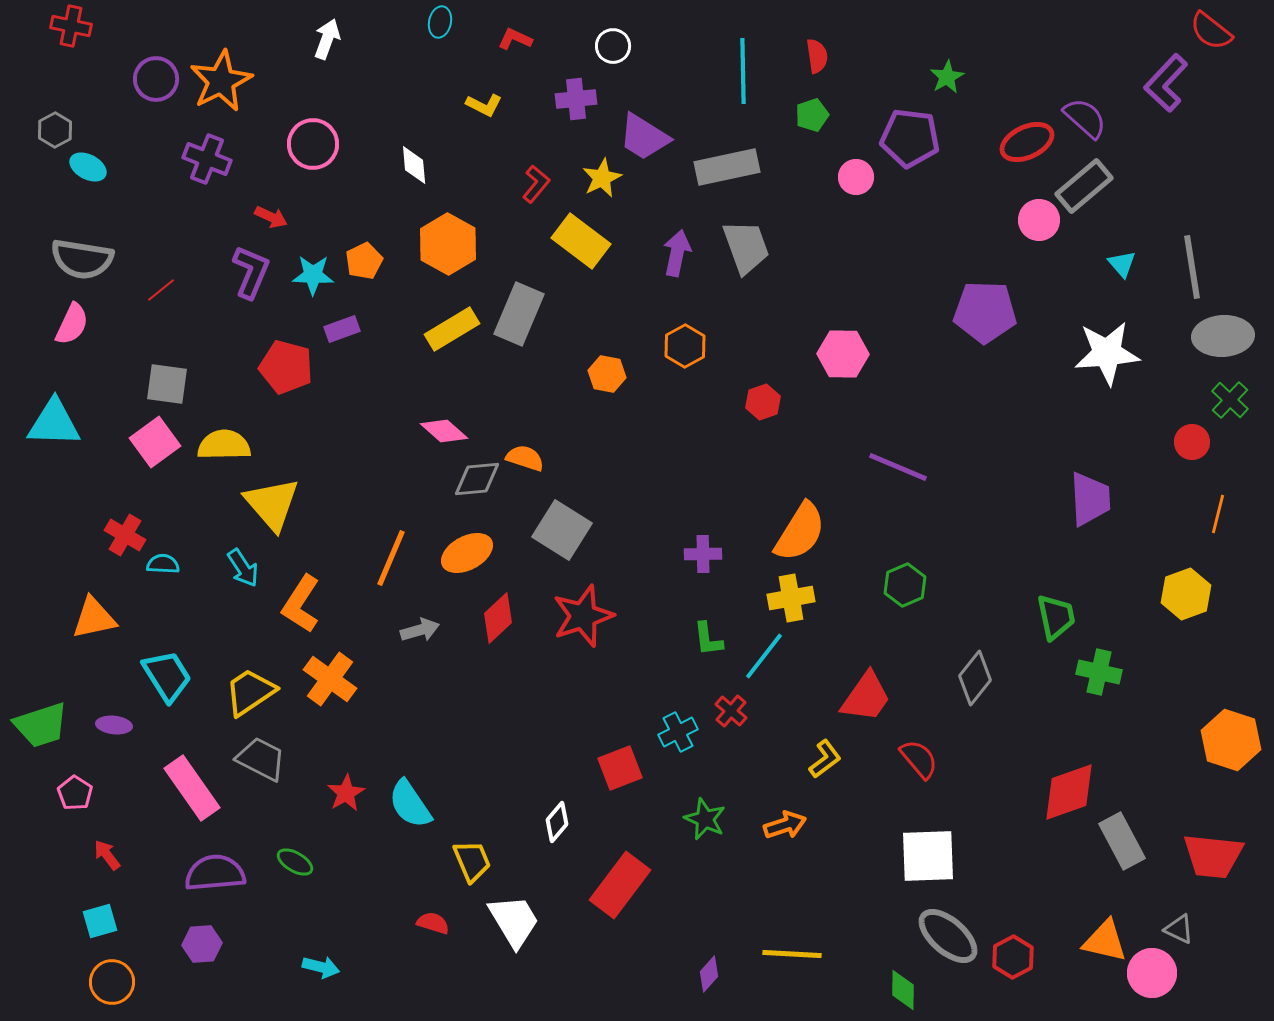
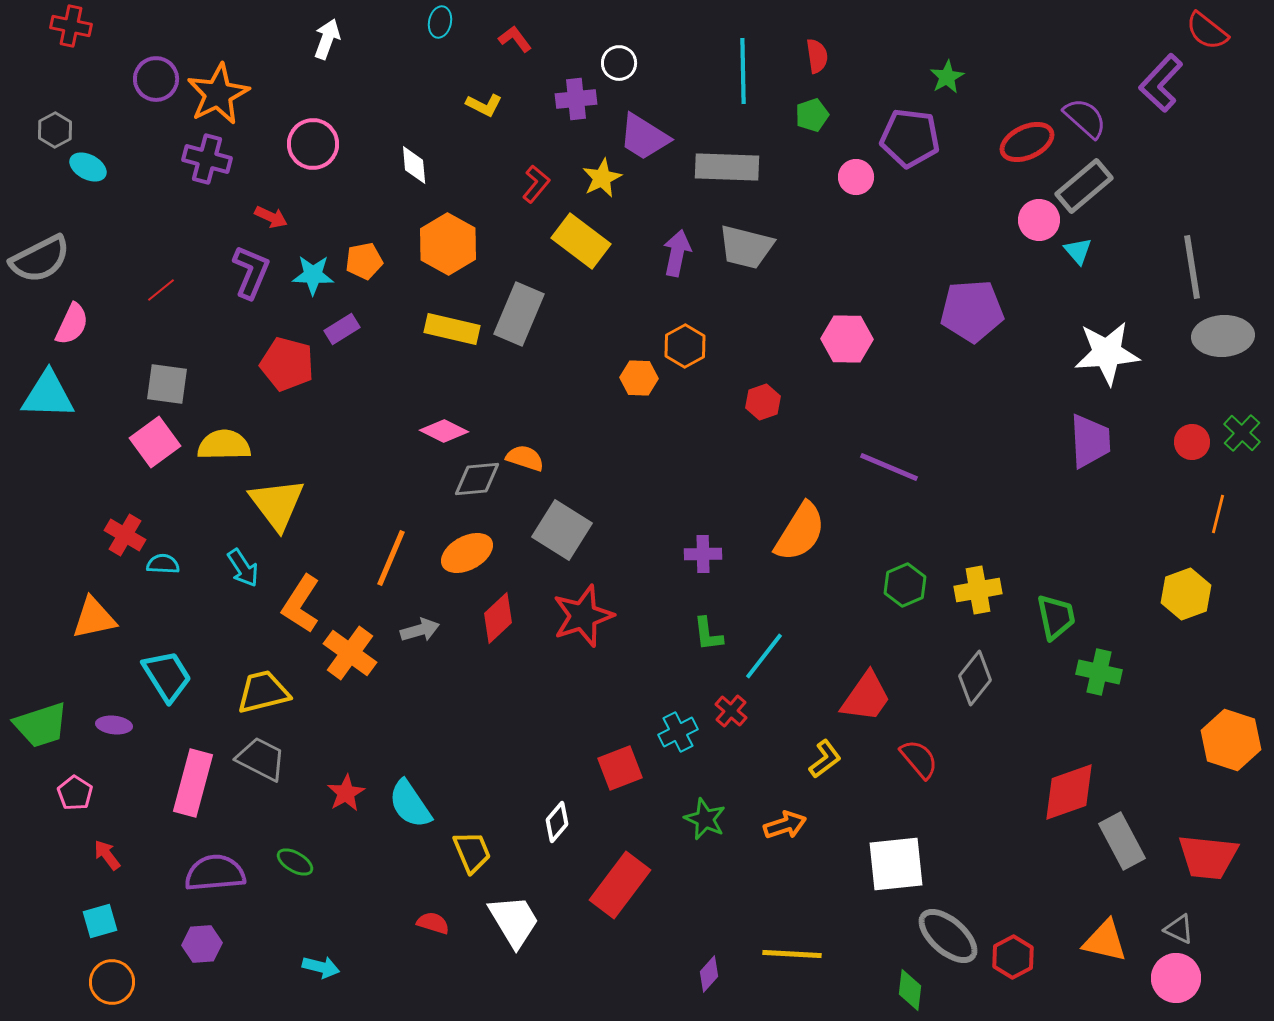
red semicircle at (1211, 31): moved 4 px left
red L-shape at (515, 39): rotated 28 degrees clockwise
white circle at (613, 46): moved 6 px right, 17 px down
orange star at (221, 81): moved 3 px left, 13 px down
purple L-shape at (1166, 83): moved 5 px left
purple cross at (207, 159): rotated 6 degrees counterclockwise
gray rectangle at (727, 167): rotated 14 degrees clockwise
gray trapezoid at (746, 247): rotated 124 degrees clockwise
gray semicircle at (82, 259): moved 42 px left; rotated 36 degrees counterclockwise
orange pentagon at (364, 261): rotated 15 degrees clockwise
cyan triangle at (1122, 264): moved 44 px left, 13 px up
purple pentagon at (985, 312): moved 13 px left, 1 px up; rotated 6 degrees counterclockwise
purple rectangle at (342, 329): rotated 12 degrees counterclockwise
yellow rectangle at (452, 329): rotated 44 degrees clockwise
pink hexagon at (843, 354): moved 4 px right, 15 px up
red pentagon at (286, 367): moved 1 px right, 3 px up
orange hexagon at (607, 374): moved 32 px right, 4 px down; rotated 9 degrees counterclockwise
green cross at (1230, 400): moved 12 px right, 33 px down
cyan triangle at (54, 423): moved 6 px left, 28 px up
pink diamond at (444, 431): rotated 15 degrees counterclockwise
purple line at (898, 467): moved 9 px left
purple trapezoid at (1090, 499): moved 58 px up
yellow triangle at (272, 504): moved 5 px right; rotated 4 degrees clockwise
yellow cross at (791, 598): moved 187 px right, 8 px up
green L-shape at (708, 639): moved 5 px up
orange cross at (330, 679): moved 20 px right, 26 px up
yellow trapezoid at (250, 692): moved 13 px right; rotated 20 degrees clockwise
pink rectangle at (192, 788): moved 1 px right, 5 px up; rotated 50 degrees clockwise
white square at (928, 856): moved 32 px left, 8 px down; rotated 4 degrees counterclockwise
red trapezoid at (1213, 856): moved 5 px left, 1 px down
yellow trapezoid at (472, 861): moved 9 px up
pink circle at (1152, 973): moved 24 px right, 5 px down
green diamond at (903, 990): moved 7 px right; rotated 6 degrees clockwise
